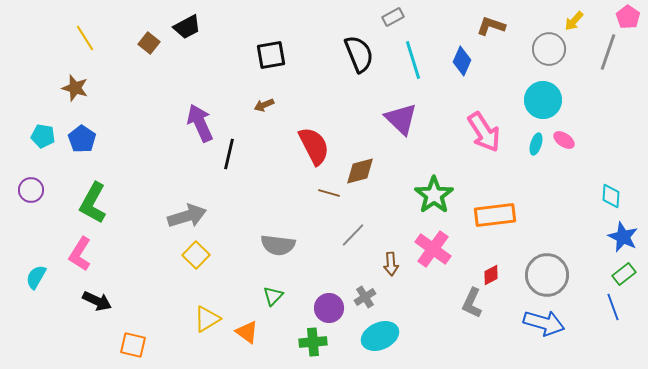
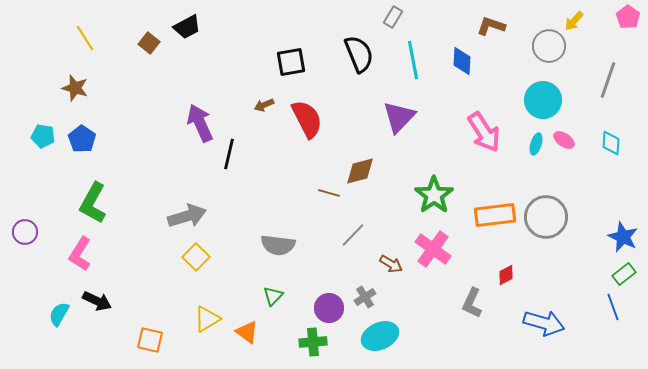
gray rectangle at (393, 17): rotated 30 degrees counterclockwise
gray circle at (549, 49): moved 3 px up
gray line at (608, 52): moved 28 px down
black square at (271, 55): moved 20 px right, 7 px down
cyan line at (413, 60): rotated 6 degrees clockwise
blue diamond at (462, 61): rotated 20 degrees counterclockwise
purple triangle at (401, 119): moved 2 px left, 2 px up; rotated 30 degrees clockwise
red semicircle at (314, 146): moved 7 px left, 27 px up
purple circle at (31, 190): moved 6 px left, 42 px down
cyan diamond at (611, 196): moved 53 px up
yellow square at (196, 255): moved 2 px down
brown arrow at (391, 264): rotated 55 degrees counterclockwise
red diamond at (491, 275): moved 15 px right
gray circle at (547, 275): moved 1 px left, 58 px up
cyan semicircle at (36, 277): moved 23 px right, 37 px down
orange square at (133, 345): moved 17 px right, 5 px up
